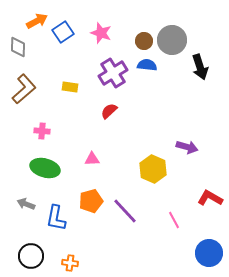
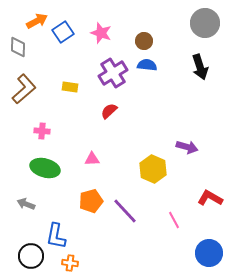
gray circle: moved 33 px right, 17 px up
blue L-shape: moved 18 px down
